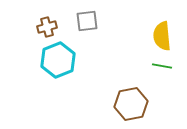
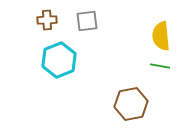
brown cross: moved 7 px up; rotated 12 degrees clockwise
yellow semicircle: moved 1 px left
cyan hexagon: moved 1 px right
green line: moved 2 px left
